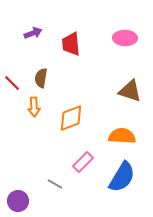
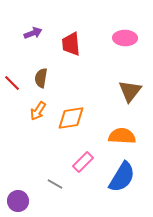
brown triangle: rotated 50 degrees clockwise
orange arrow: moved 4 px right, 4 px down; rotated 36 degrees clockwise
orange diamond: rotated 12 degrees clockwise
